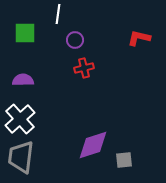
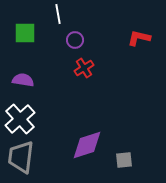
white line: rotated 18 degrees counterclockwise
red cross: rotated 18 degrees counterclockwise
purple semicircle: rotated 10 degrees clockwise
purple diamond: moved 6 px left
